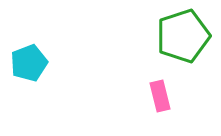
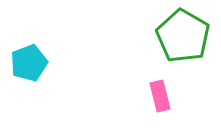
green pentagon: rotated 24 degrees counterclockwise
